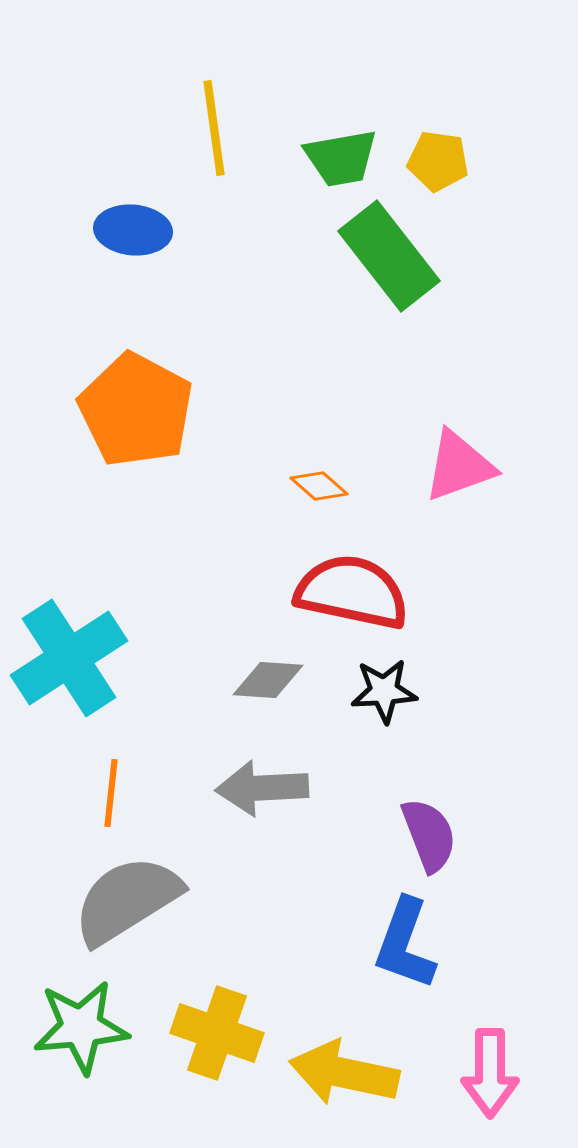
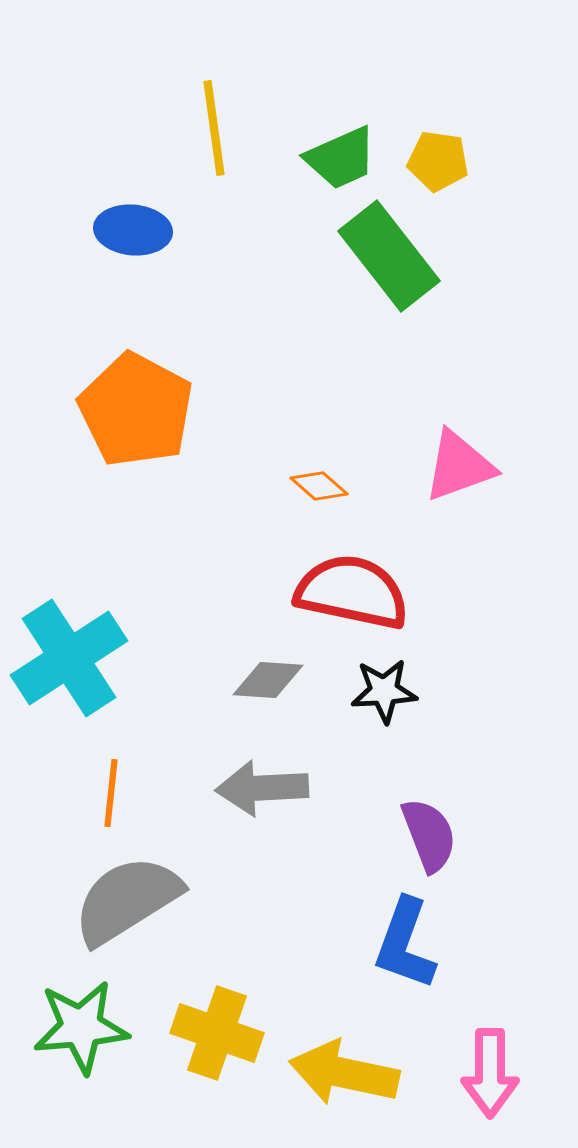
green trapezoid: rotated 14 degrees counterclockwise
